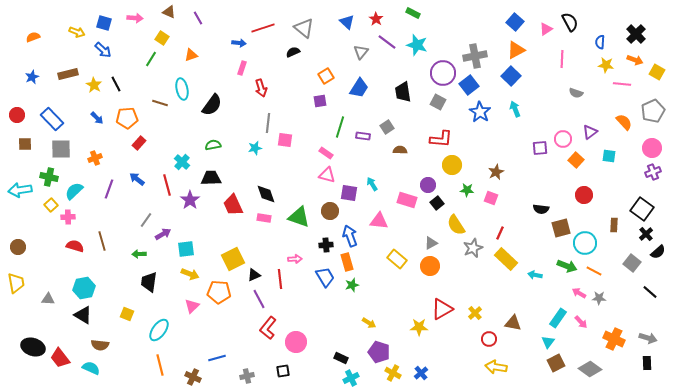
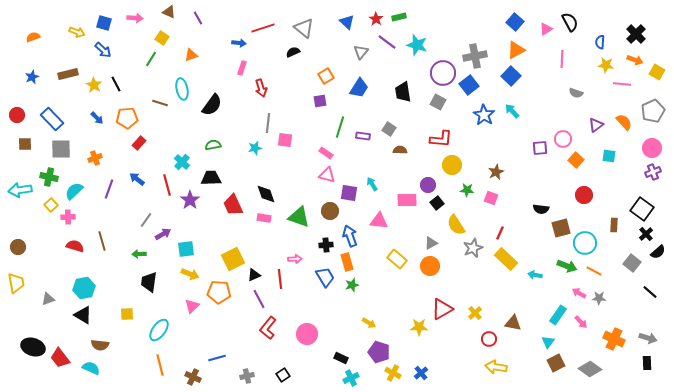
green rectangle at (413, 13): moved 14 px left, 4 px down; rotated 40 degrees counterclockwise
cyan arrow at (515, 109): moved 3 px left, 2 px down; rotated 21 degrees counterclockwise
blue star at (480, 112): moved 4 px right, 3 px down
gray square at (387, 127): moved 2 px right, 2 px down; rotated 24 degrees counterclockwise
purple triangle at (590, 132): moved 6 px right, 7 px up
pink rectangle at (407, 200): rotated 18 degrees counterclockwise
gray triangle at (48, 299): rotated 24 degrees counterclockwise
yellow square at (127, 314): rotated 24 degrees counterclockwise
cyan rectangle at (558, 318): moved 3 px up
pink circle at (296, 342): moved 11 px right, 8 px up
black square at (283, 371): moved 4 px down; rotated 24 degrees counterclockwise
